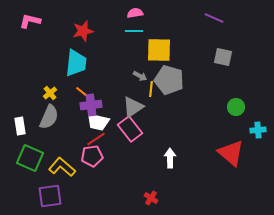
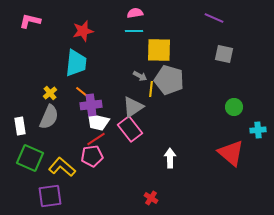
gray square: moved 1 px right, 3 px up
green circle: moved 2 px left
